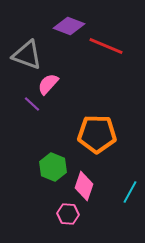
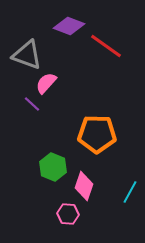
red line: rotated 12 degrees clockwise
pink semicircle: moved 2 px left, 1 px up
